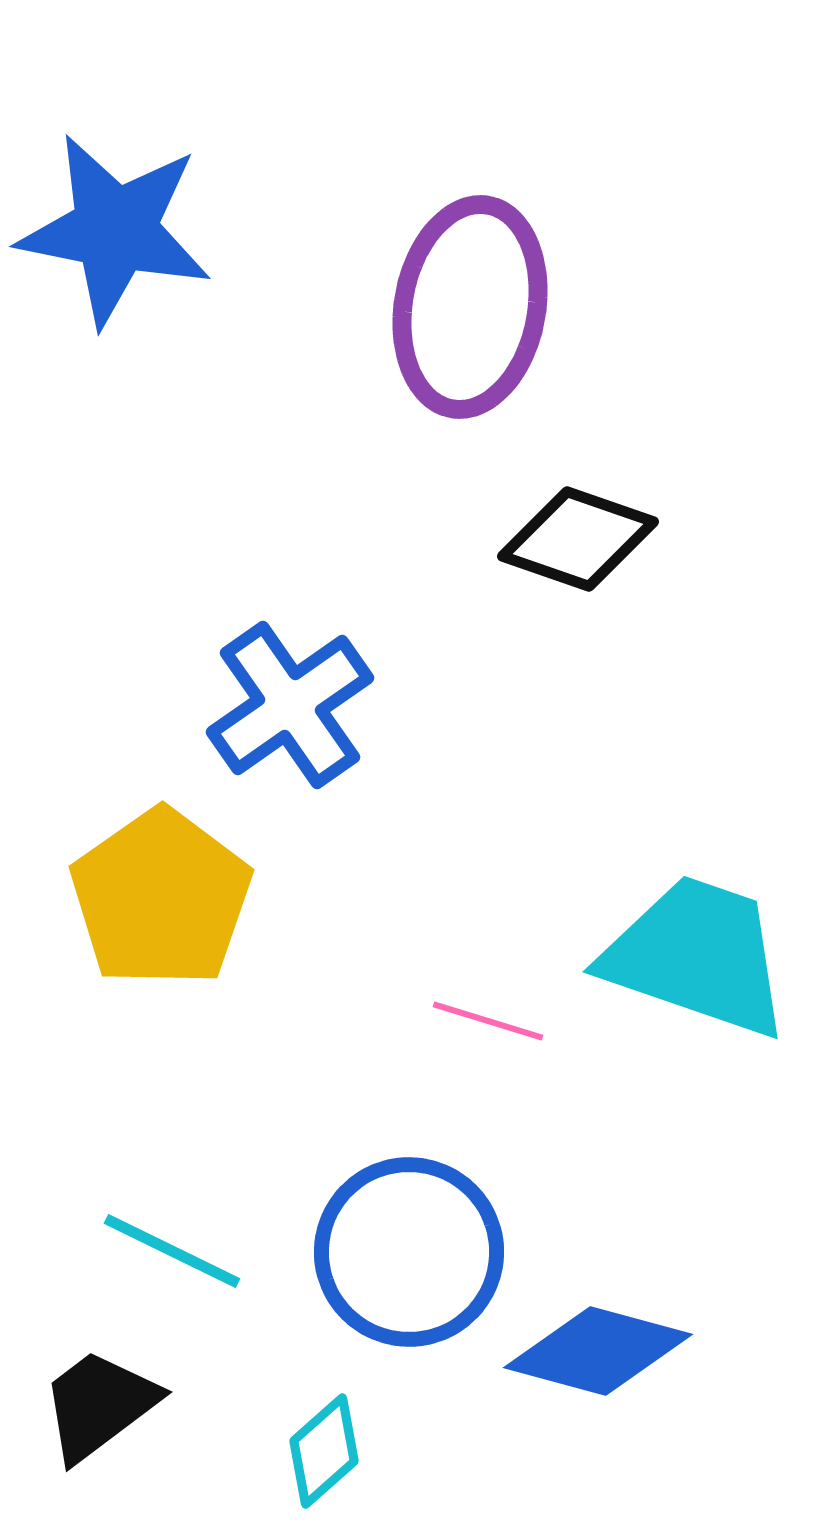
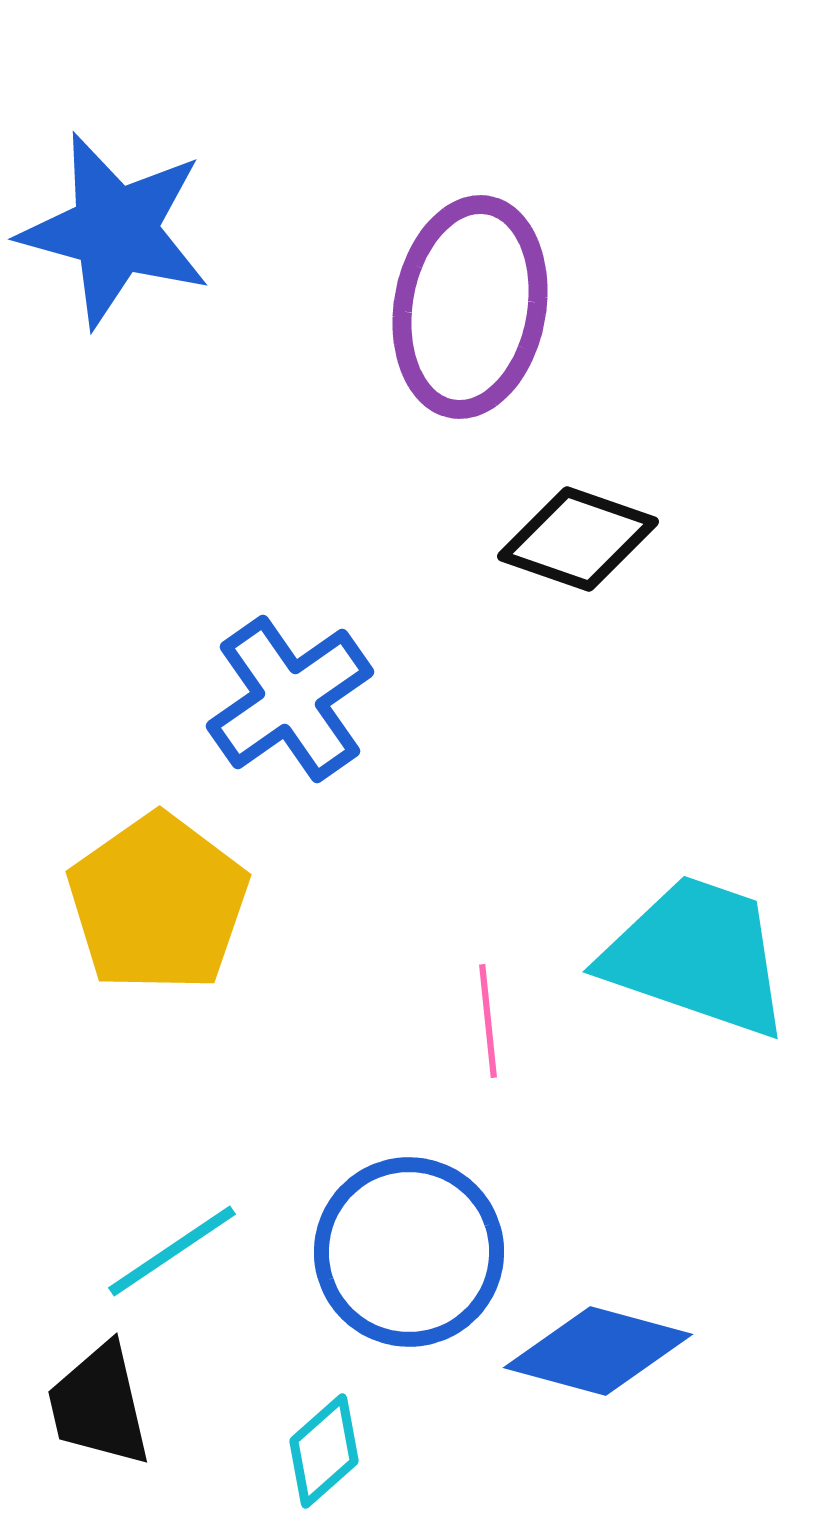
blue star: rotated 4 degrees clockwise
blue cross: moved 6 px up
yellow pentagon: moved 3 px left, 5 px down
pink line: rotated 67 degrees clockwise
cyan line: rotated 60 degrees counterclockwise
black trapezoid: rotated 66 degrees counterclockwise
